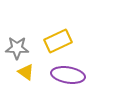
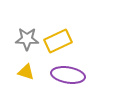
gray star: moved 10 px right, 9 px up
yellow triangle: rotated 18 degrees counterclockwise
